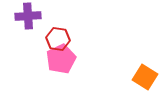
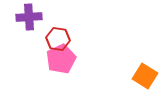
purple cross: moved 1 px right, 1 px down
orange square: moved 1 px up
